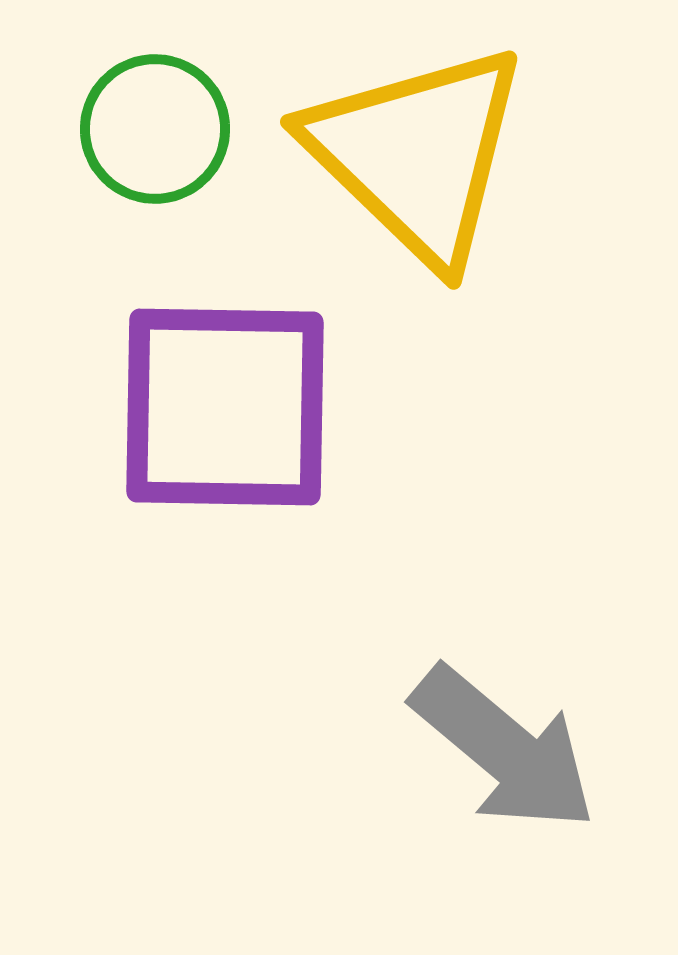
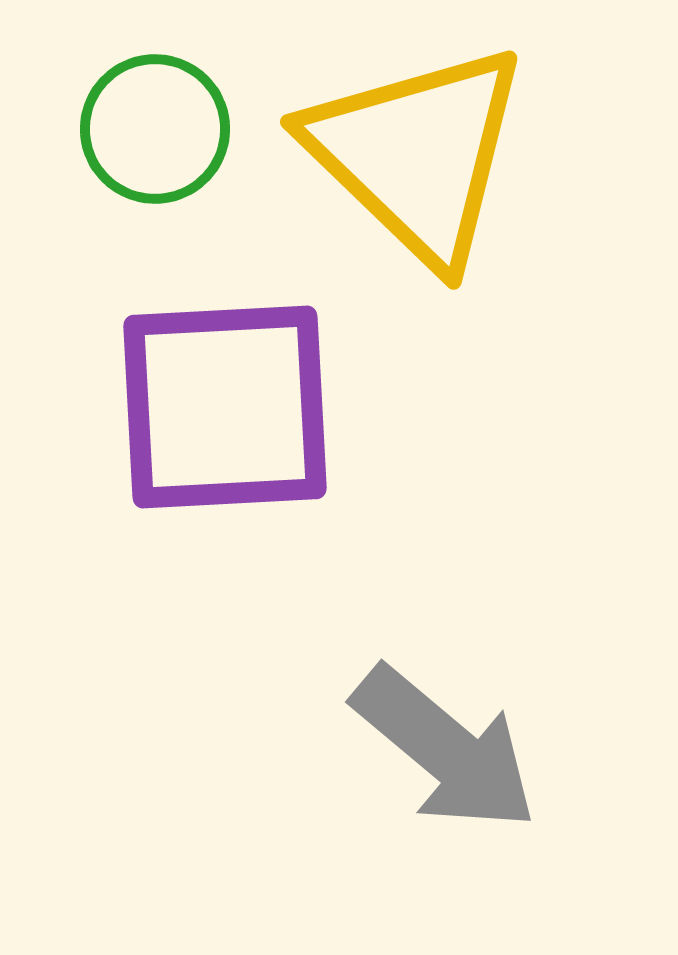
purple square: rotated 4 degrees counterclockwise
gray arrow: moved 59 px left
